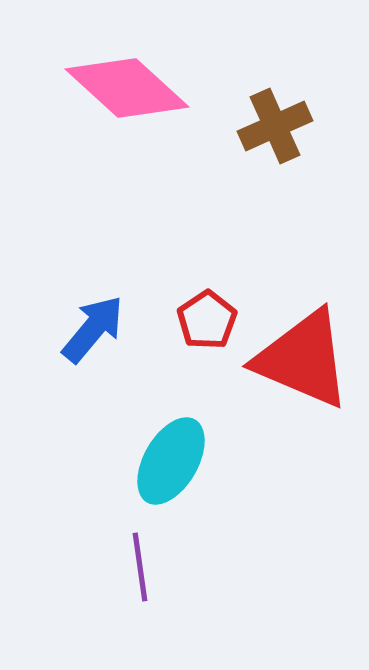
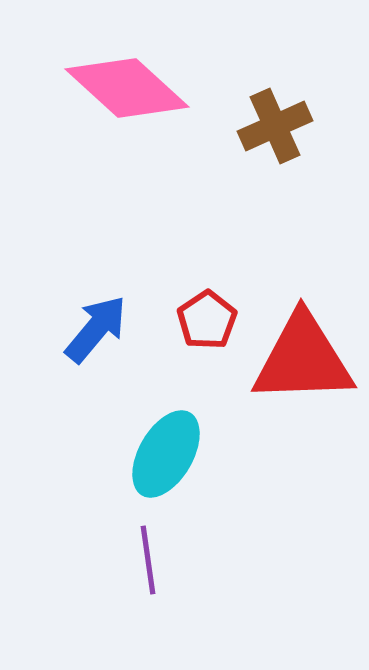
blue arrow: moved 3 px right
red triangle: rotated 25 degrees counterclockwise
cyan ellipse: moved 5 px left, 7 px up
purple line: moved 8 px right, 7 px up
